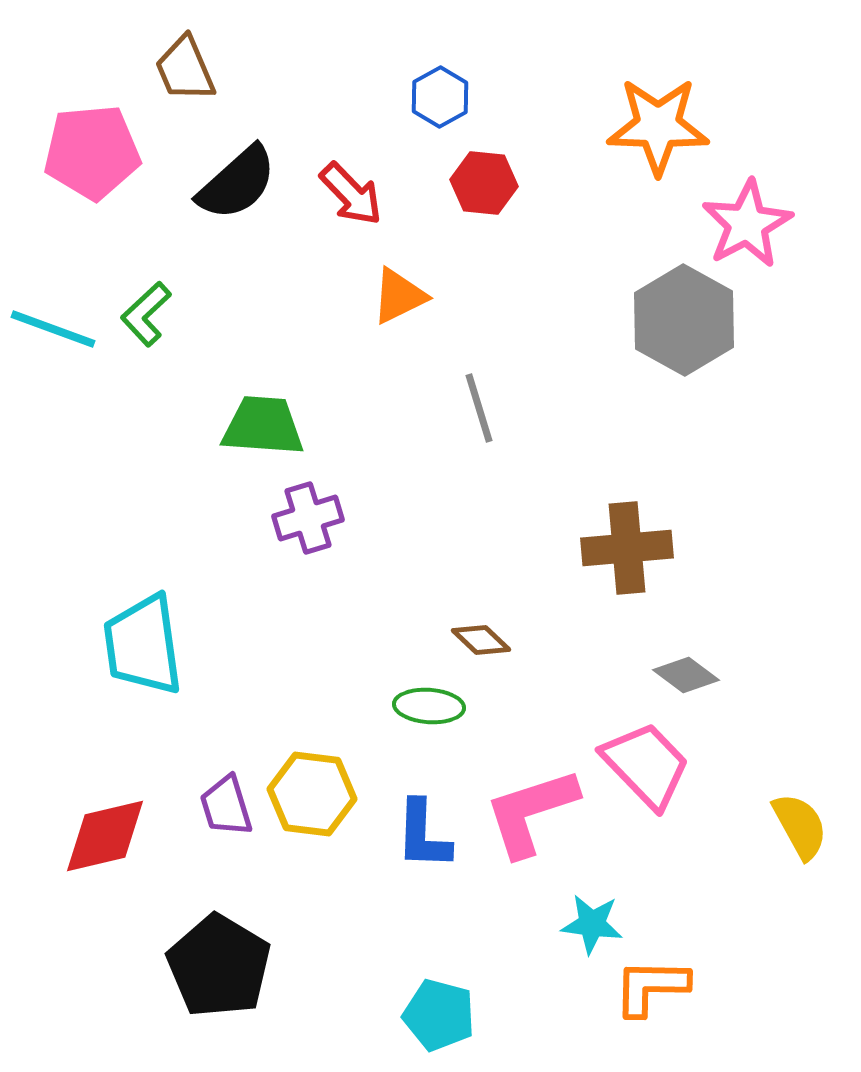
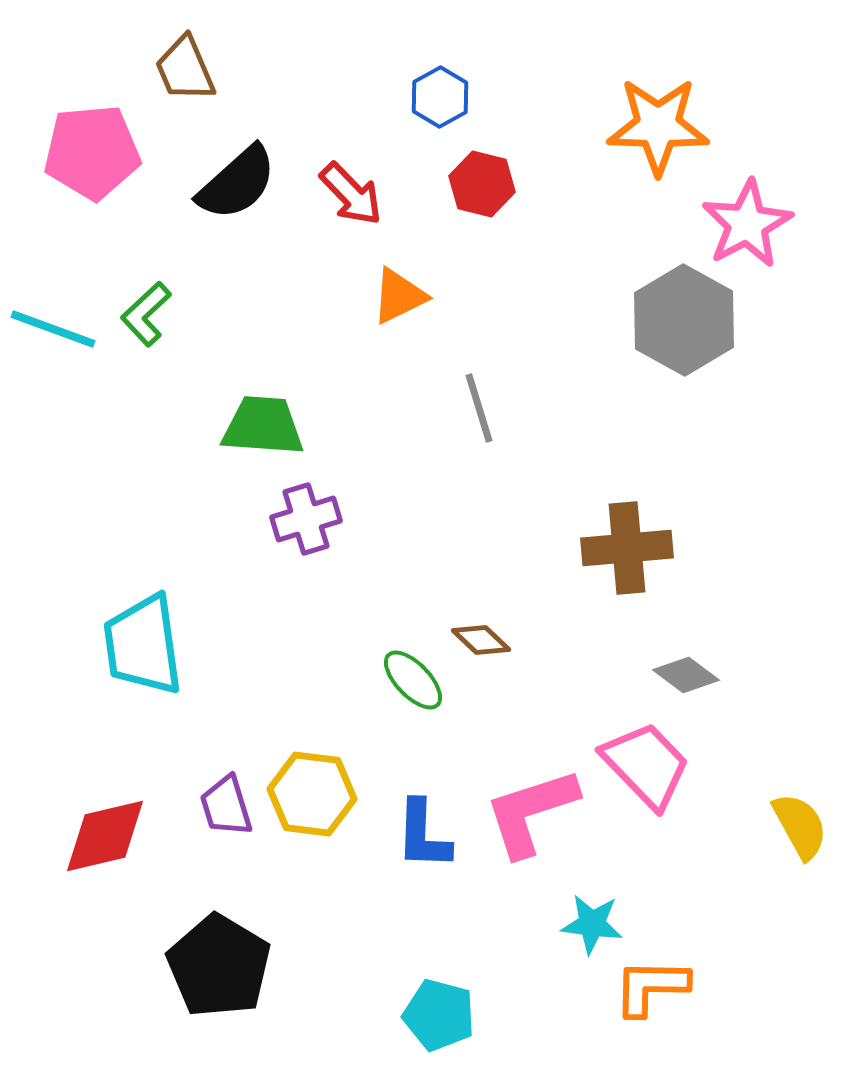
red hexagon: moved 2 px left, 1 px down; rotated 8 degrees clockwise
purple cross: moved 2 px left, 1 px down
green ellipse: moved 16 px left, 26 px up; rotated 42 degrees clockwise
